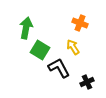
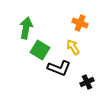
black L-shape: rotated 140 degrees clockwise
